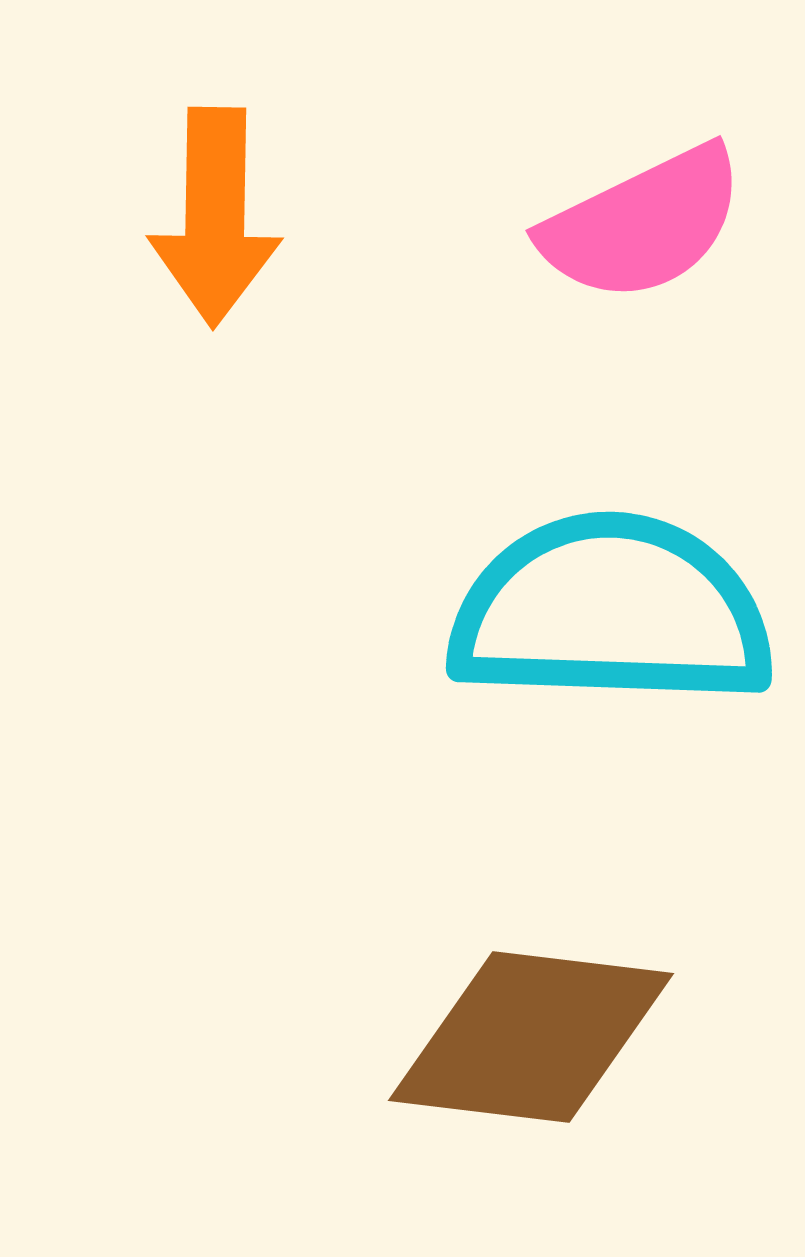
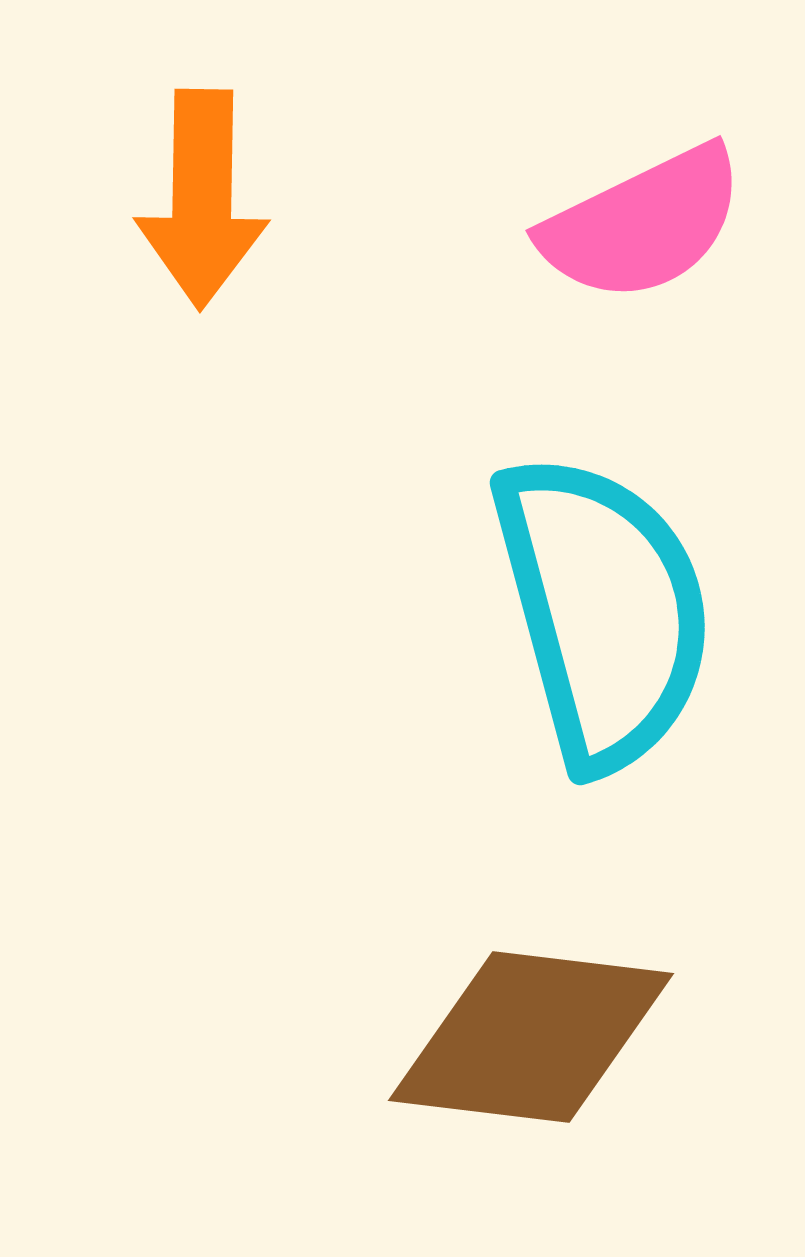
orange arrow: moved 13 px left, 18 px up
cyan semicircle: moved 8 px left; rotated 73 degrees clockwise
